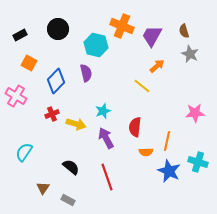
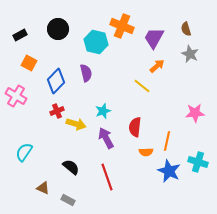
brown semicircle: moved 2 px right, 2 px up
purple trapezoid: moved 2 px right, 2 px down
cyan hexagon: moved 3 px up
red cross: moved 5 px right, 3 px up
brown triangle: rotated 40 degrees counterclockwise
